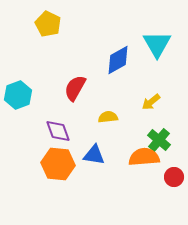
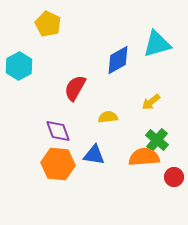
cyan triangle: rotated 44 degrees clockwise
cyan hexagon: moved 1 px right, 29 px up; rotated 8 degrees counterclockwise
green cross: moved 2 px left
